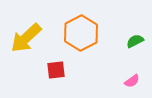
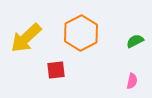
pink semicircle: rotated 42 degrees counterclockwise
